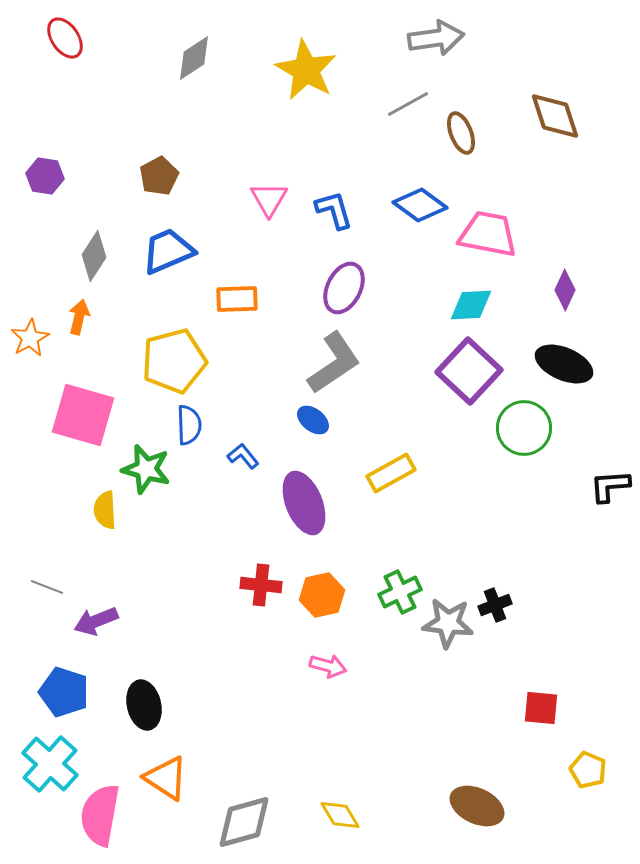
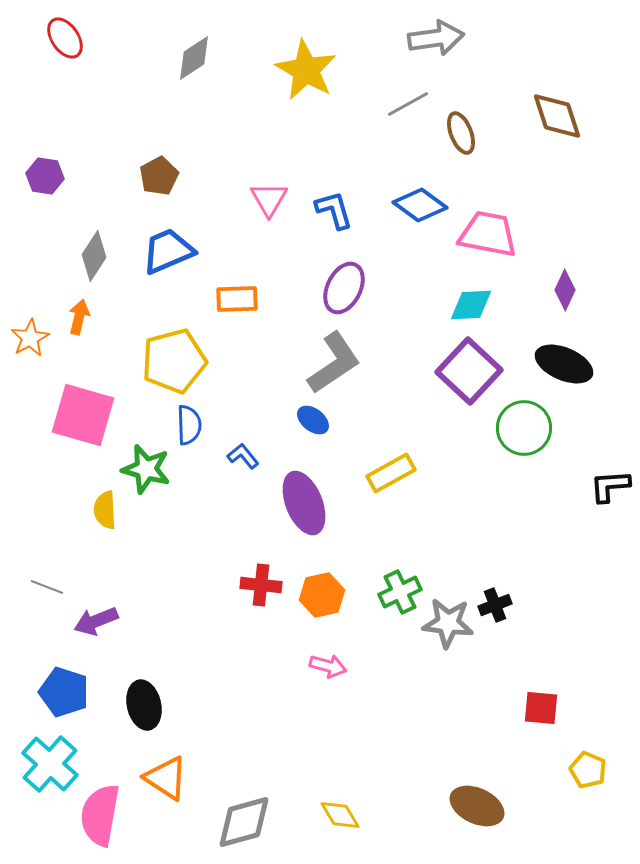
brown diamond at (555, 116): moved 2 px right
